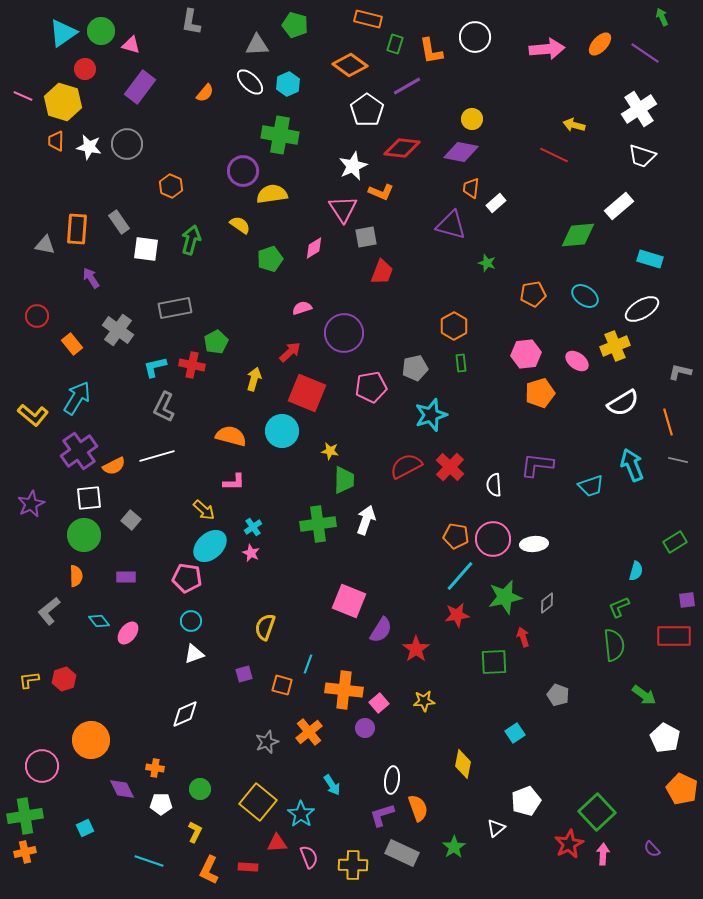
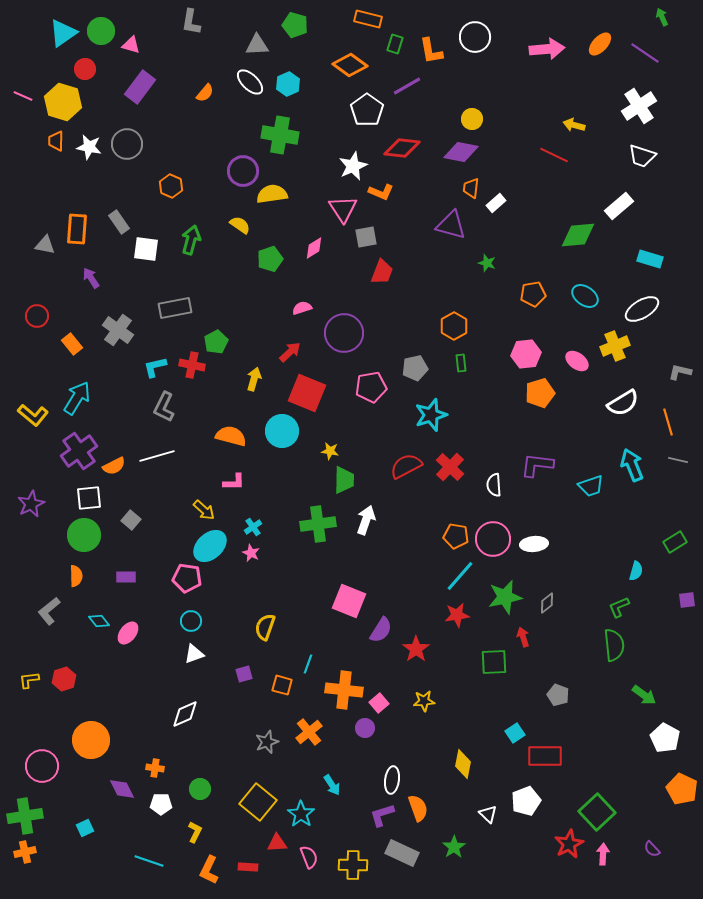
white cross at (639, 109): moved 3 px up
red rectangle at (674, 636): moved 129 px left, 120 px down
white triangle at (496, 828): moved 8 px left, 14 px up; rotated 36 degrees counterclockwise
